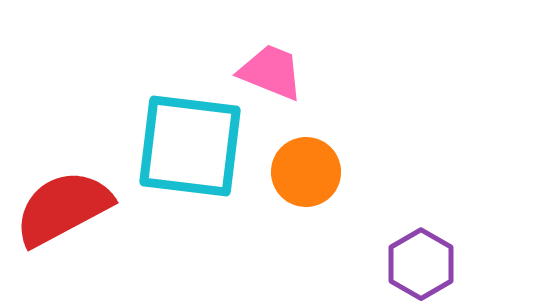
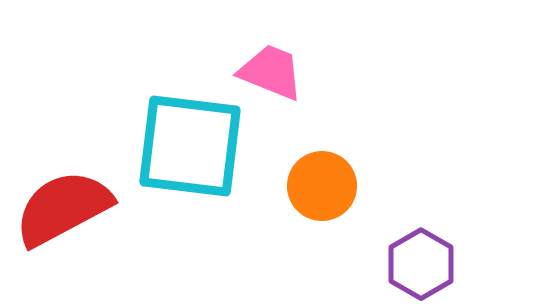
orange circle: moved 16 px right, 14 px down
